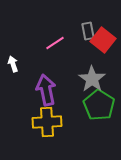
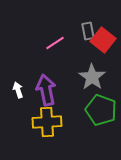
white arrow: moved 5 px right, 26 px down
gray star: moved 2 px up
green pentagon: moved 2 px right, 5 px down; rotated 12 degrees counterclockwise
